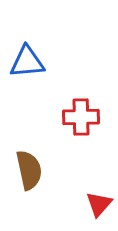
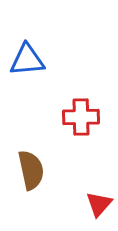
blue triangle: moved 2 px up
brown semicircle: moved 2 px right
